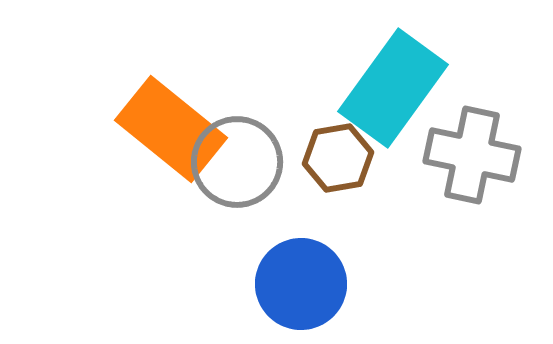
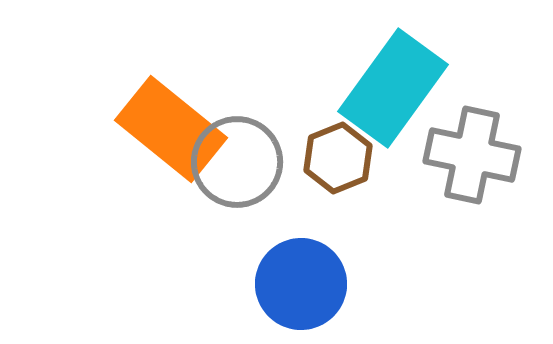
brown hexagon: rotated 12 degrees counterclockwise
